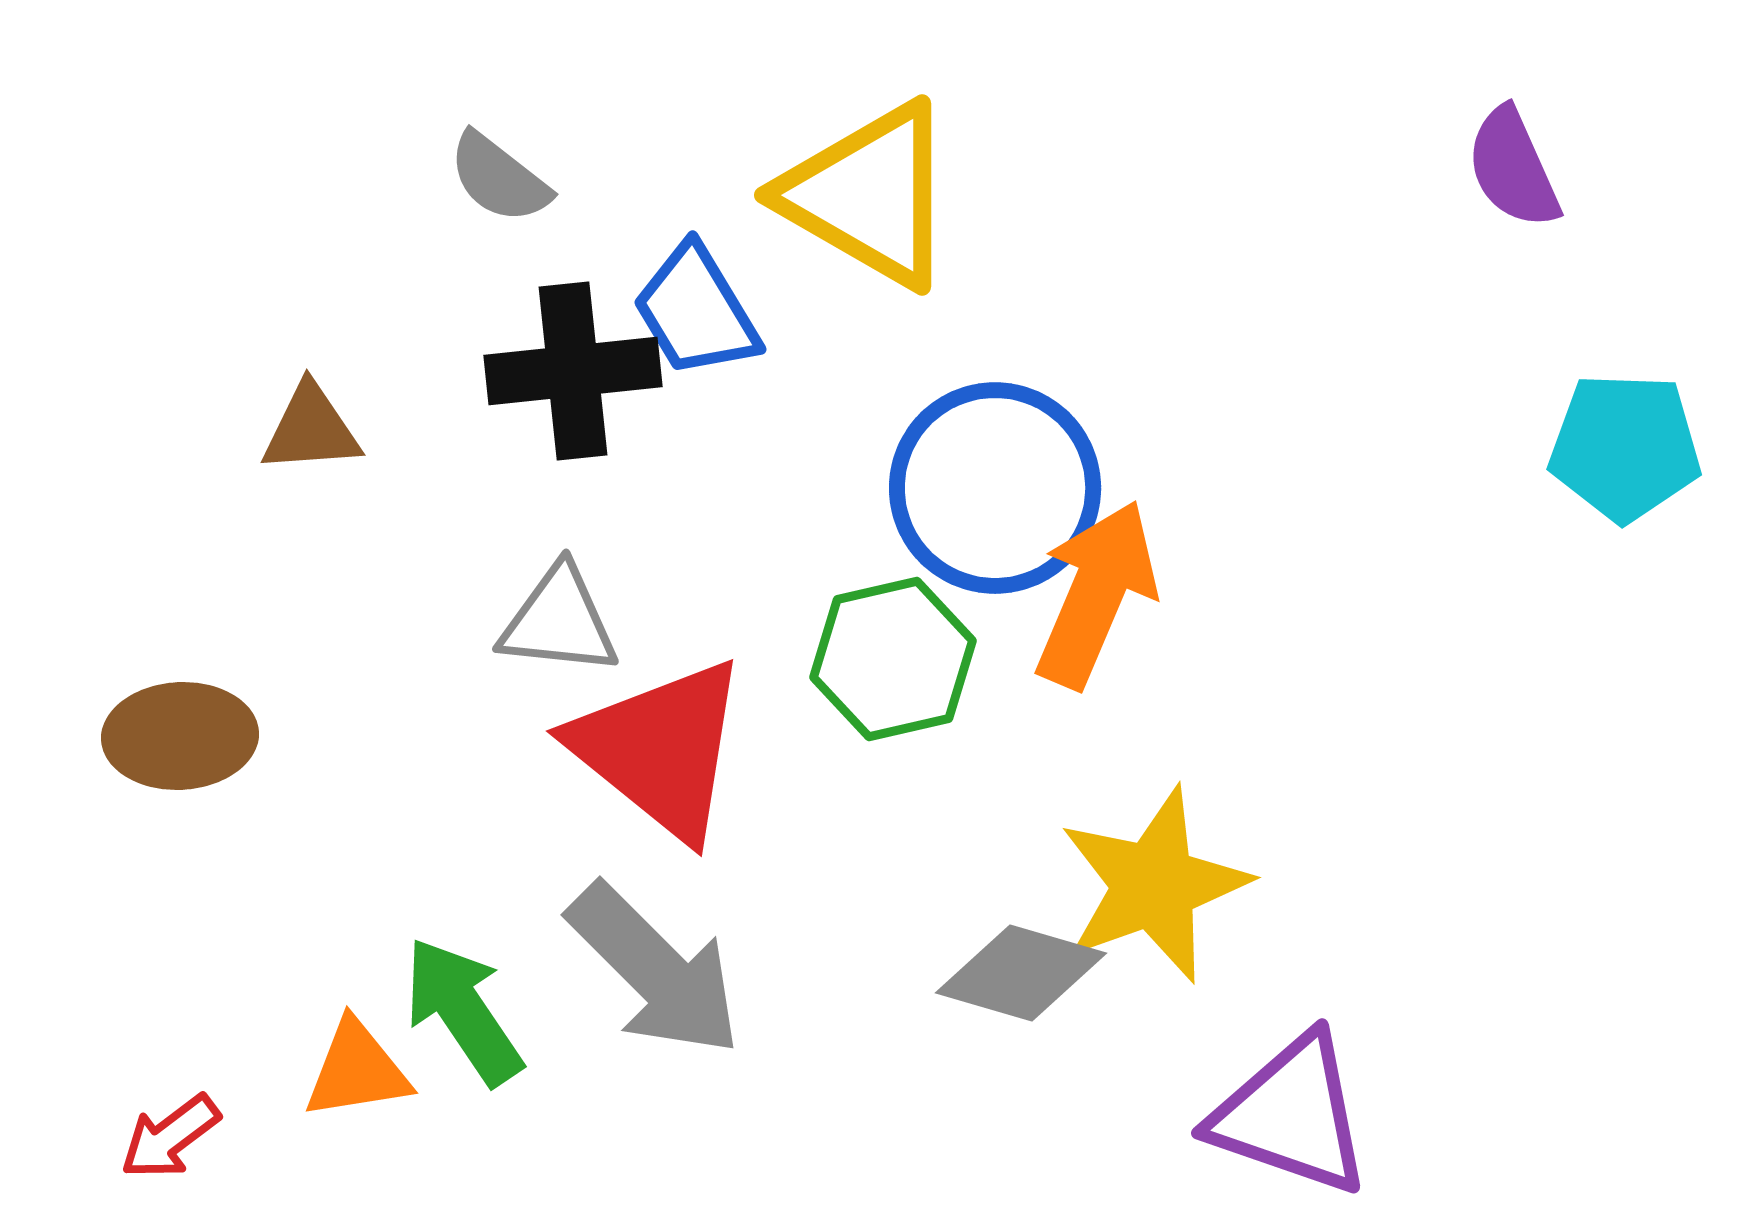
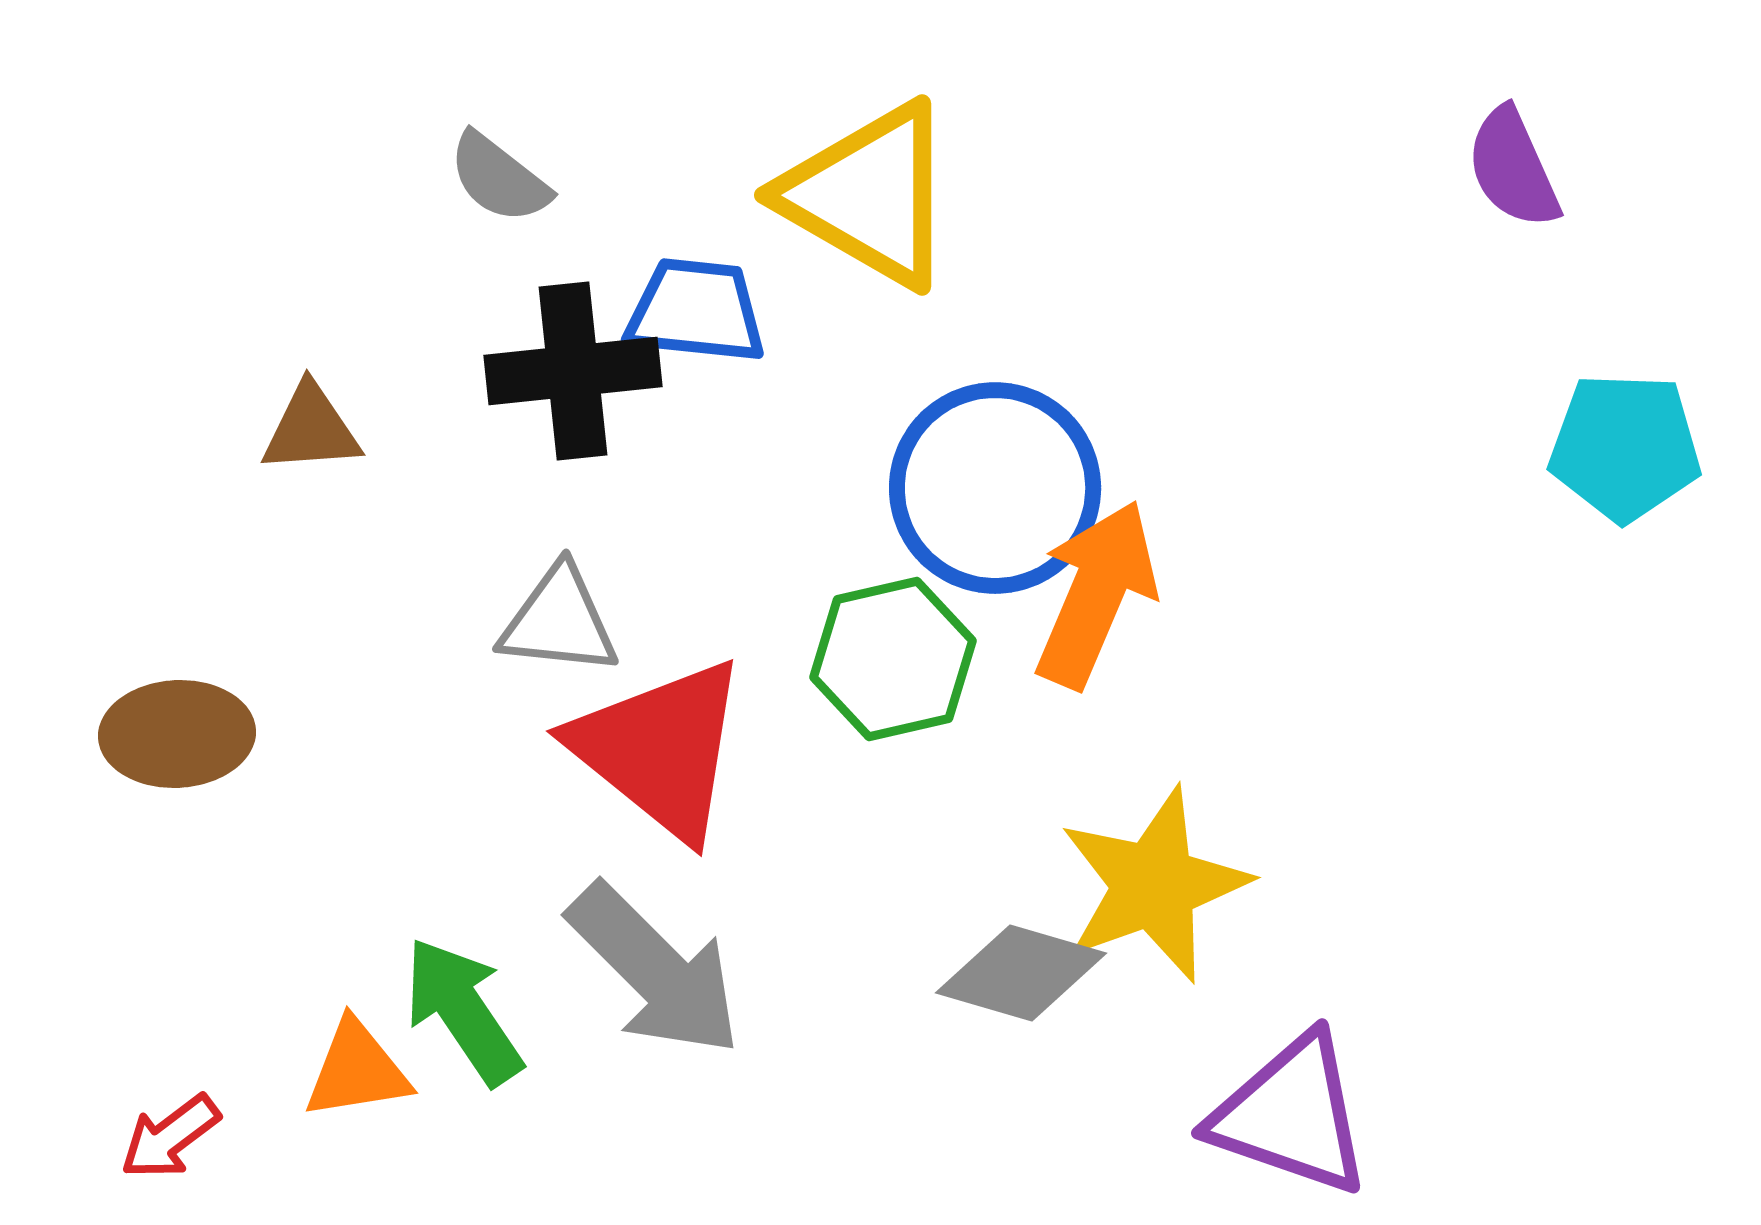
blue trapezoid: rotated 127 degrees clockwise
brown ellipse: moved 3 px left, 2 px up
